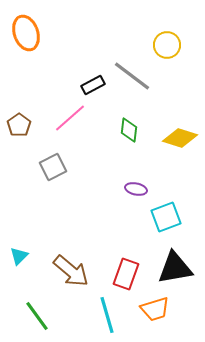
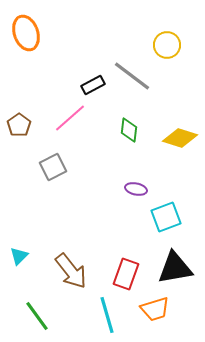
brown arrow: rotated 12 degrees clockwise
